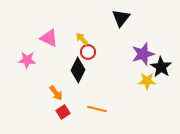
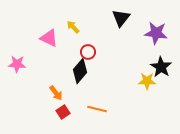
yellow arrow: moved 9 px left, 12 px up
purple star: moved 13 px right, 21 px up; rotated 25 degrees clockwise
pink star: moved 10 px left, 4 px down
black diamond: moved 2 px right, 1 px down; rotated 15 degrees clockwise
